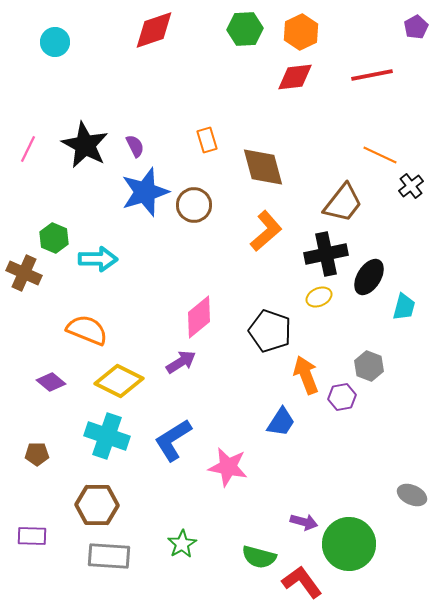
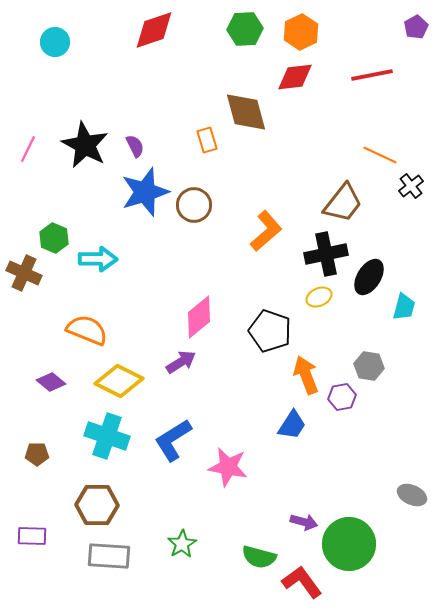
brown diamond at (263, 167): moved 17 px left, 55 px up
gray hexagon at (369, 366): rotated 12 degrees counterclockwise
blue trapezoid at (281, 422): moved 11 px right, 3 px down
